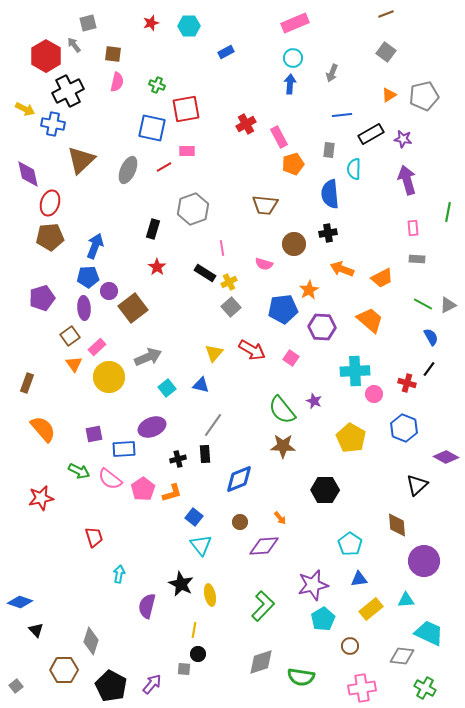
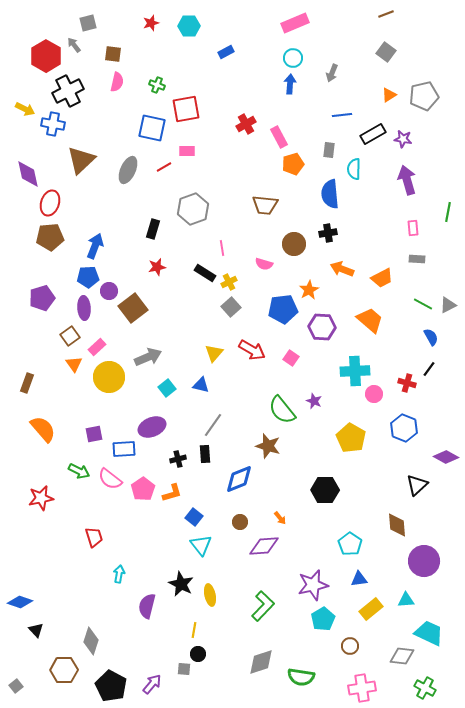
black rectangle at (371, 134): moved 2 px right
red star at (157, 267): rotated 24 degrees clockwise
brown star at (283, 446): moved 15 px left; rotated 15 degrees clockwise
